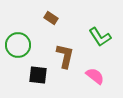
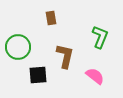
brown rectangle: rotated 48 degrees clockwise
green L-shape: rotated 125 degrees counterclockwise
green circle: moved 2 px down
black square: rotated 12 degrees counterclockwise
